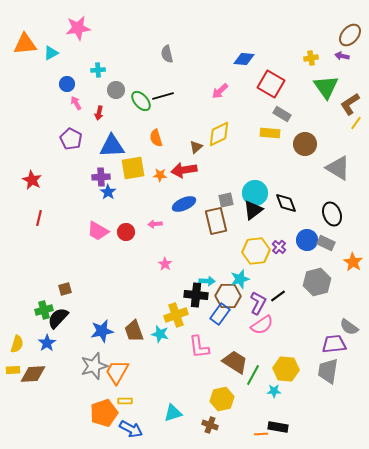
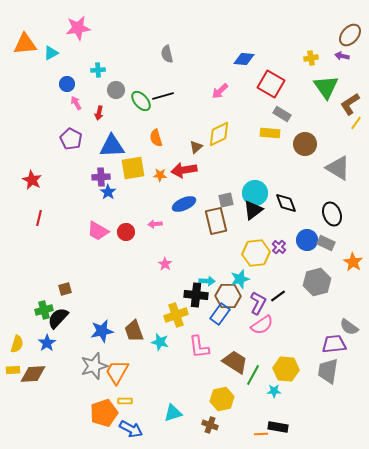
yellow hexagon at (256, 251): moved 2 px down
cyan star at (160, 334): moved 8 px down
